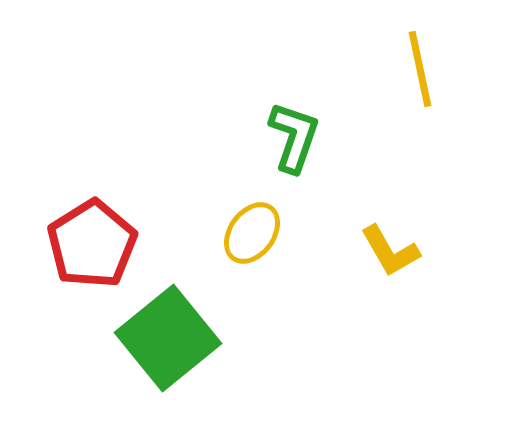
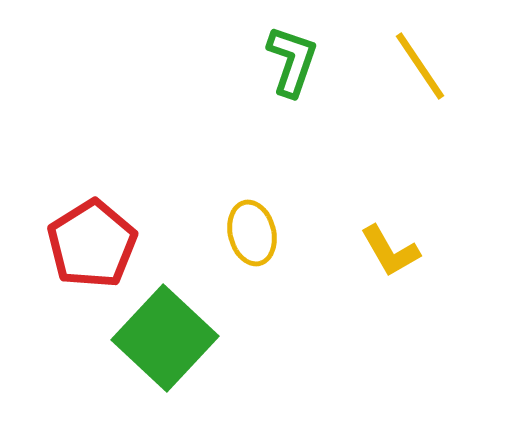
yellow line: moved 3 px up; rotated 22 degrees counterclockwise
green L-shape: moved 2 px left, 76 px up
yellow ellipse: rotated 50 degrees counterclockwise
green square: moved 3 px left; rotated 8 degrees counterclockwise
